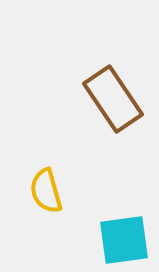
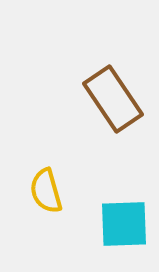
cyan square: moved 16 px up; rotated 6 degrees clockwise
